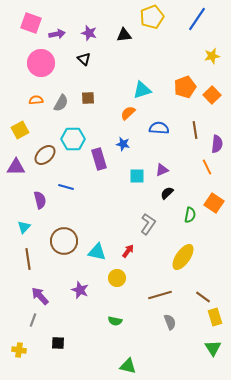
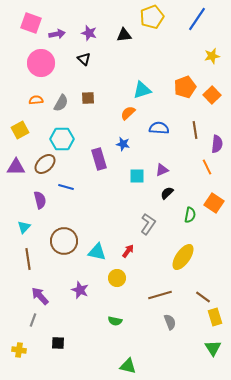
cyan hexagon at (73, 139): moved 11 px left
brown ellipse at (45, 155): moved 9 px down
